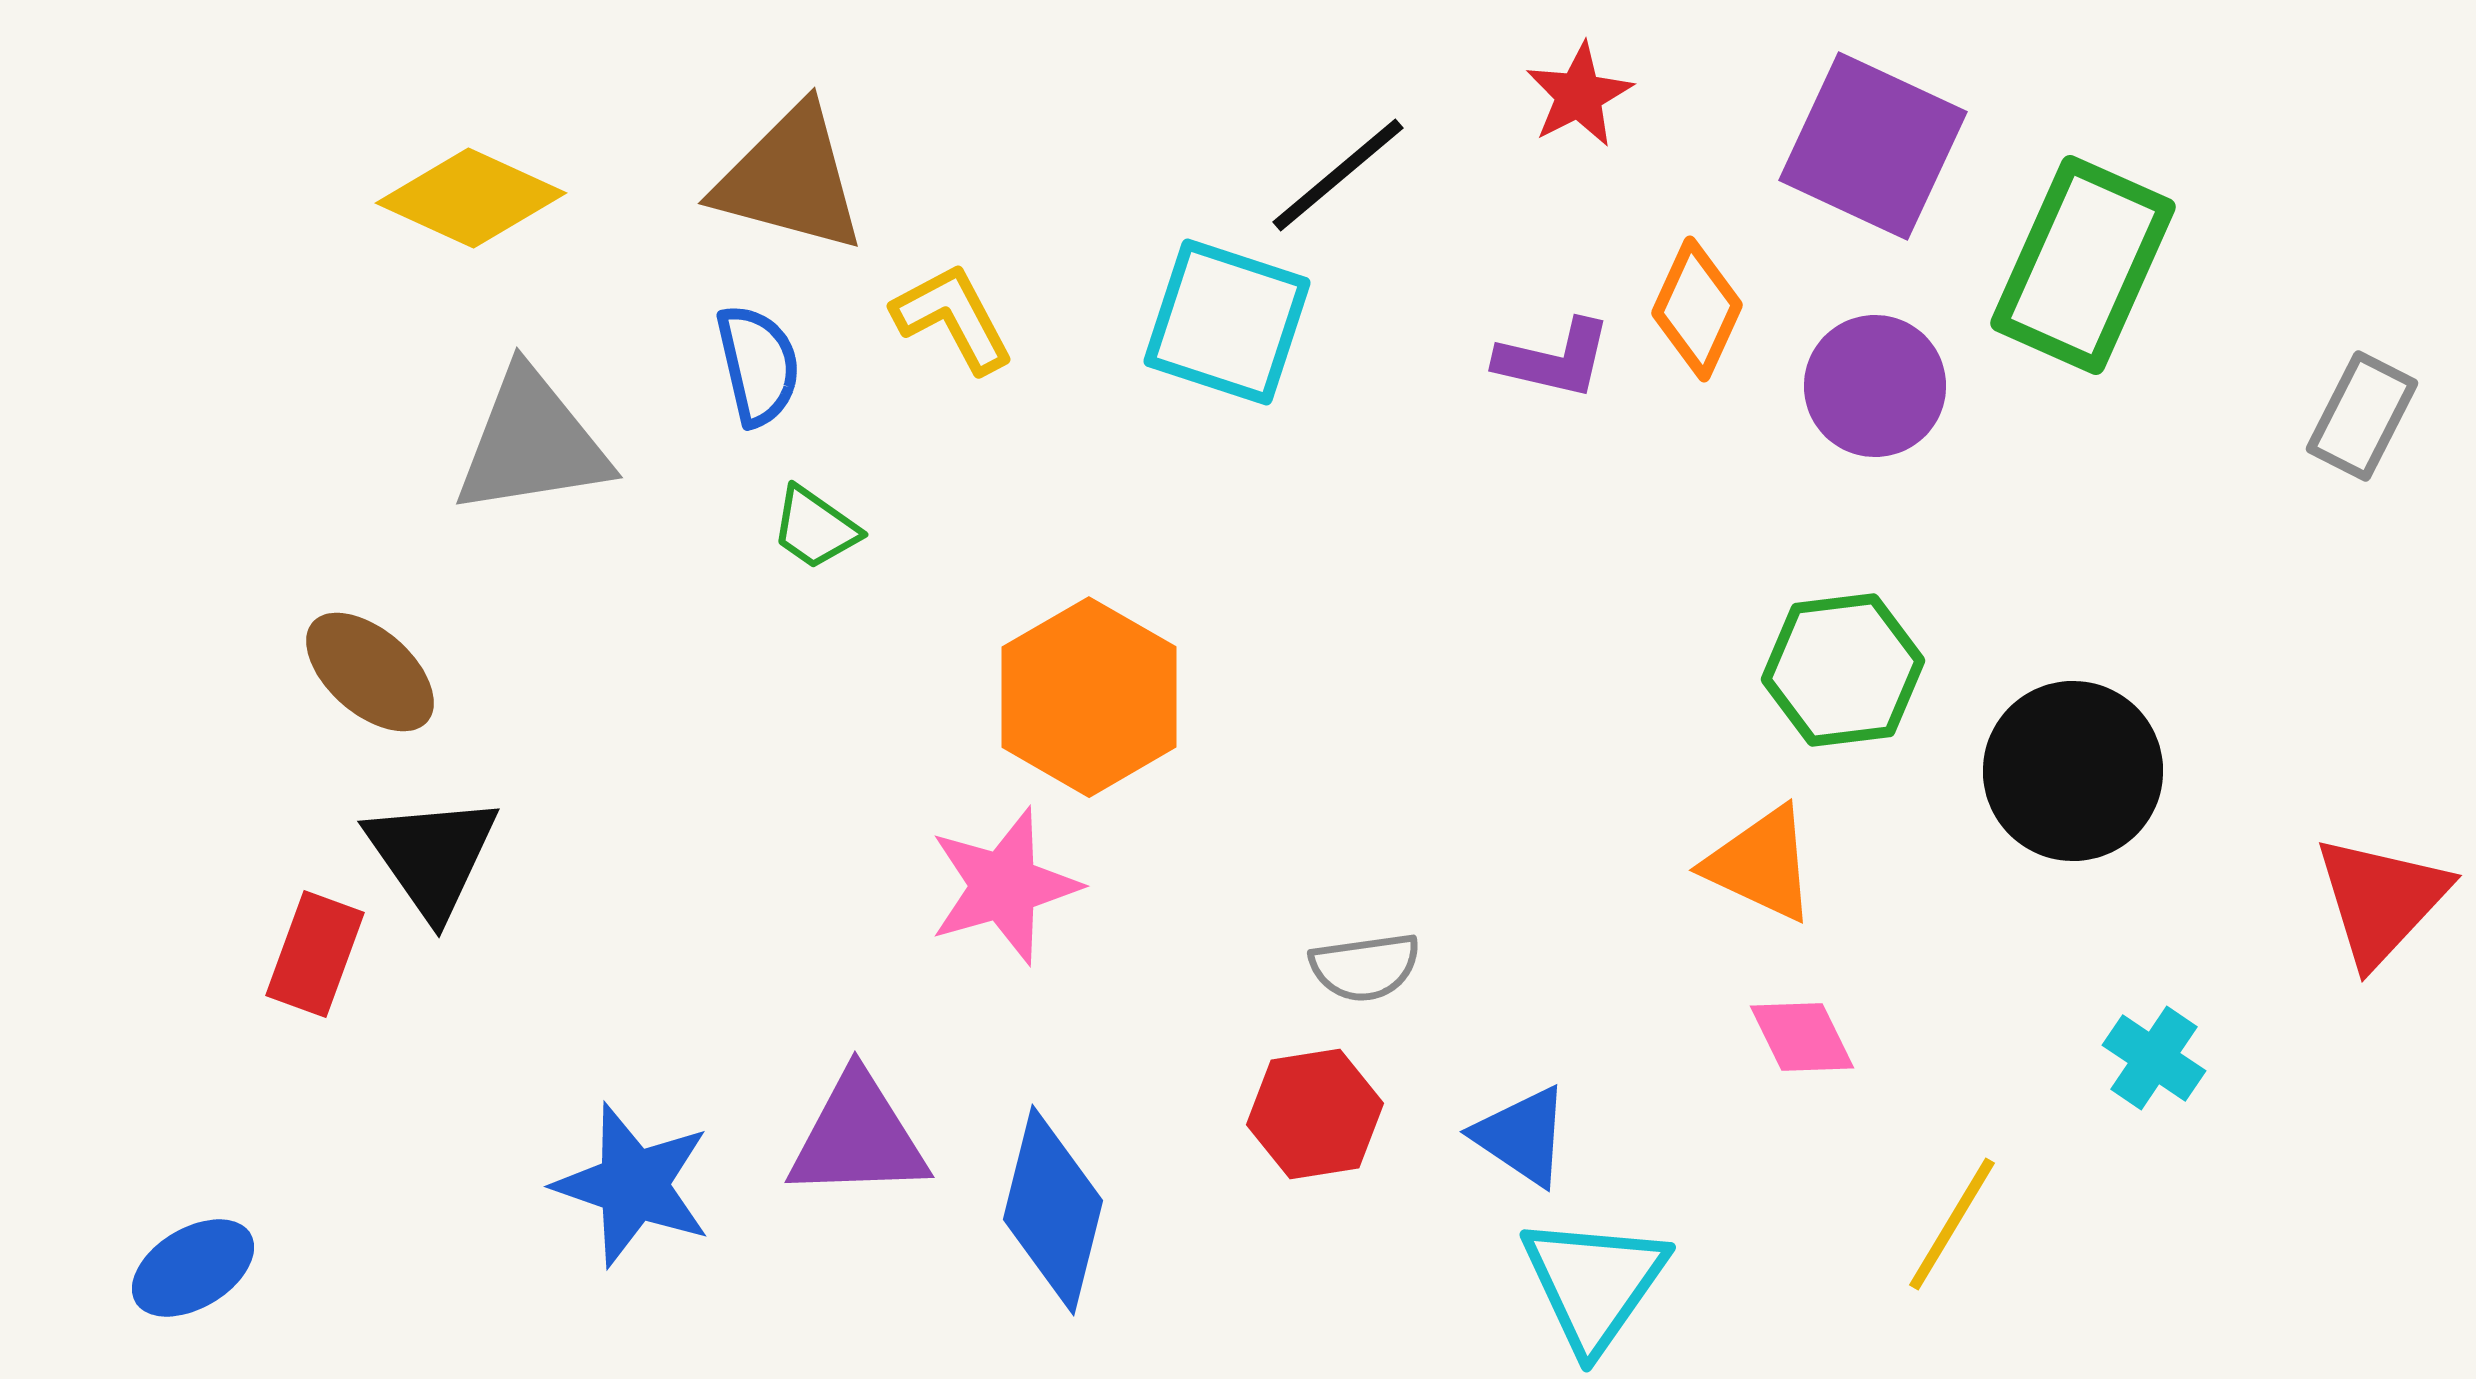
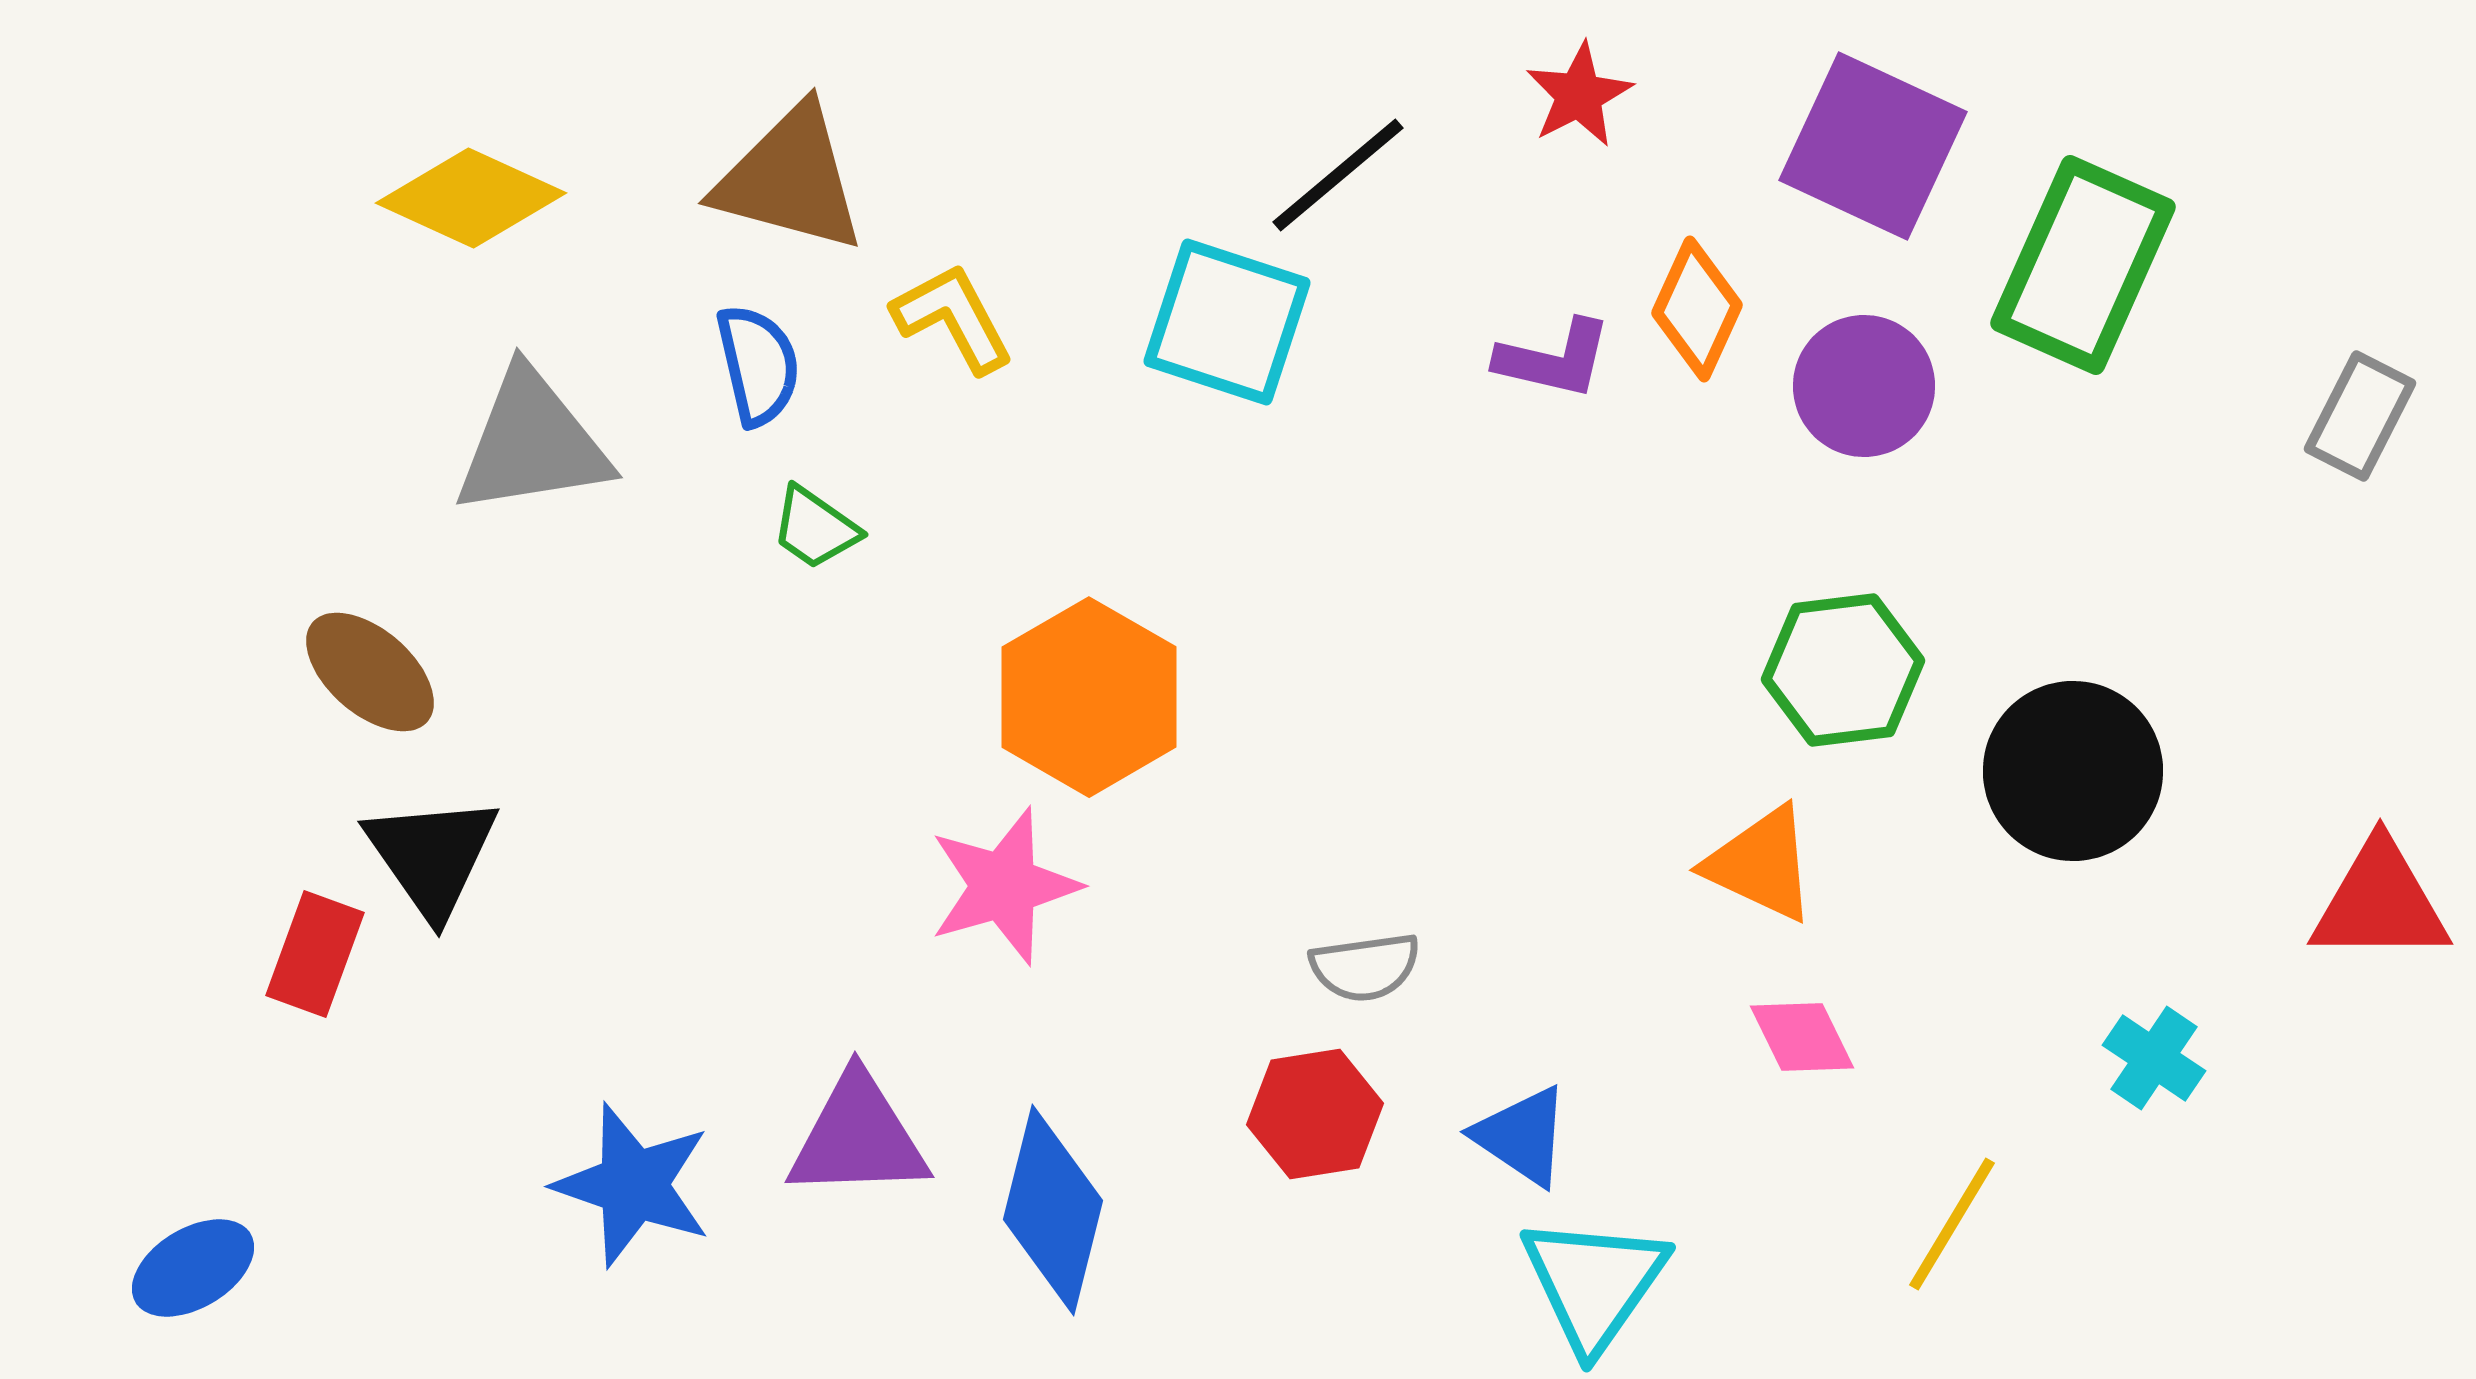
purple circle: moved 11 px left
gray rectangle: moved 2 px left
red triangle: moved 1 px left, 2 px down; rotated 47 degrees clockwise
